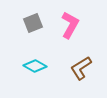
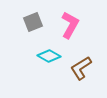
gray square: moved 1 px up
cyan diamond: moved 14 px right, 10 px up
